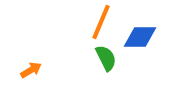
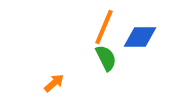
orange line: moved 3 px right, 5 px down
orange arrow: moved 23 px right, 13 px down; rotated 10 degrees counterclockwise
